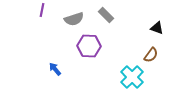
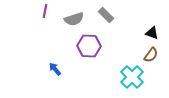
purple line: moved 3 px right, 1 px down
black triangle: moved 5 px left, 5 px down
